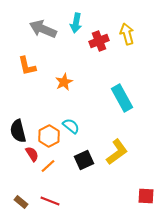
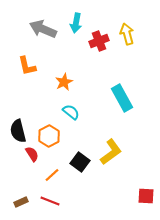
cyan semicircle: moved 14 px up
yellow L-shape: moved 6 px left
black square: moved 4 px left, 2 px down; rotated 30 degrees counterclockwise
orange line: moved 4 px right, 9 px down
brown rectangle: rotated 64 degrees counterclockwise
